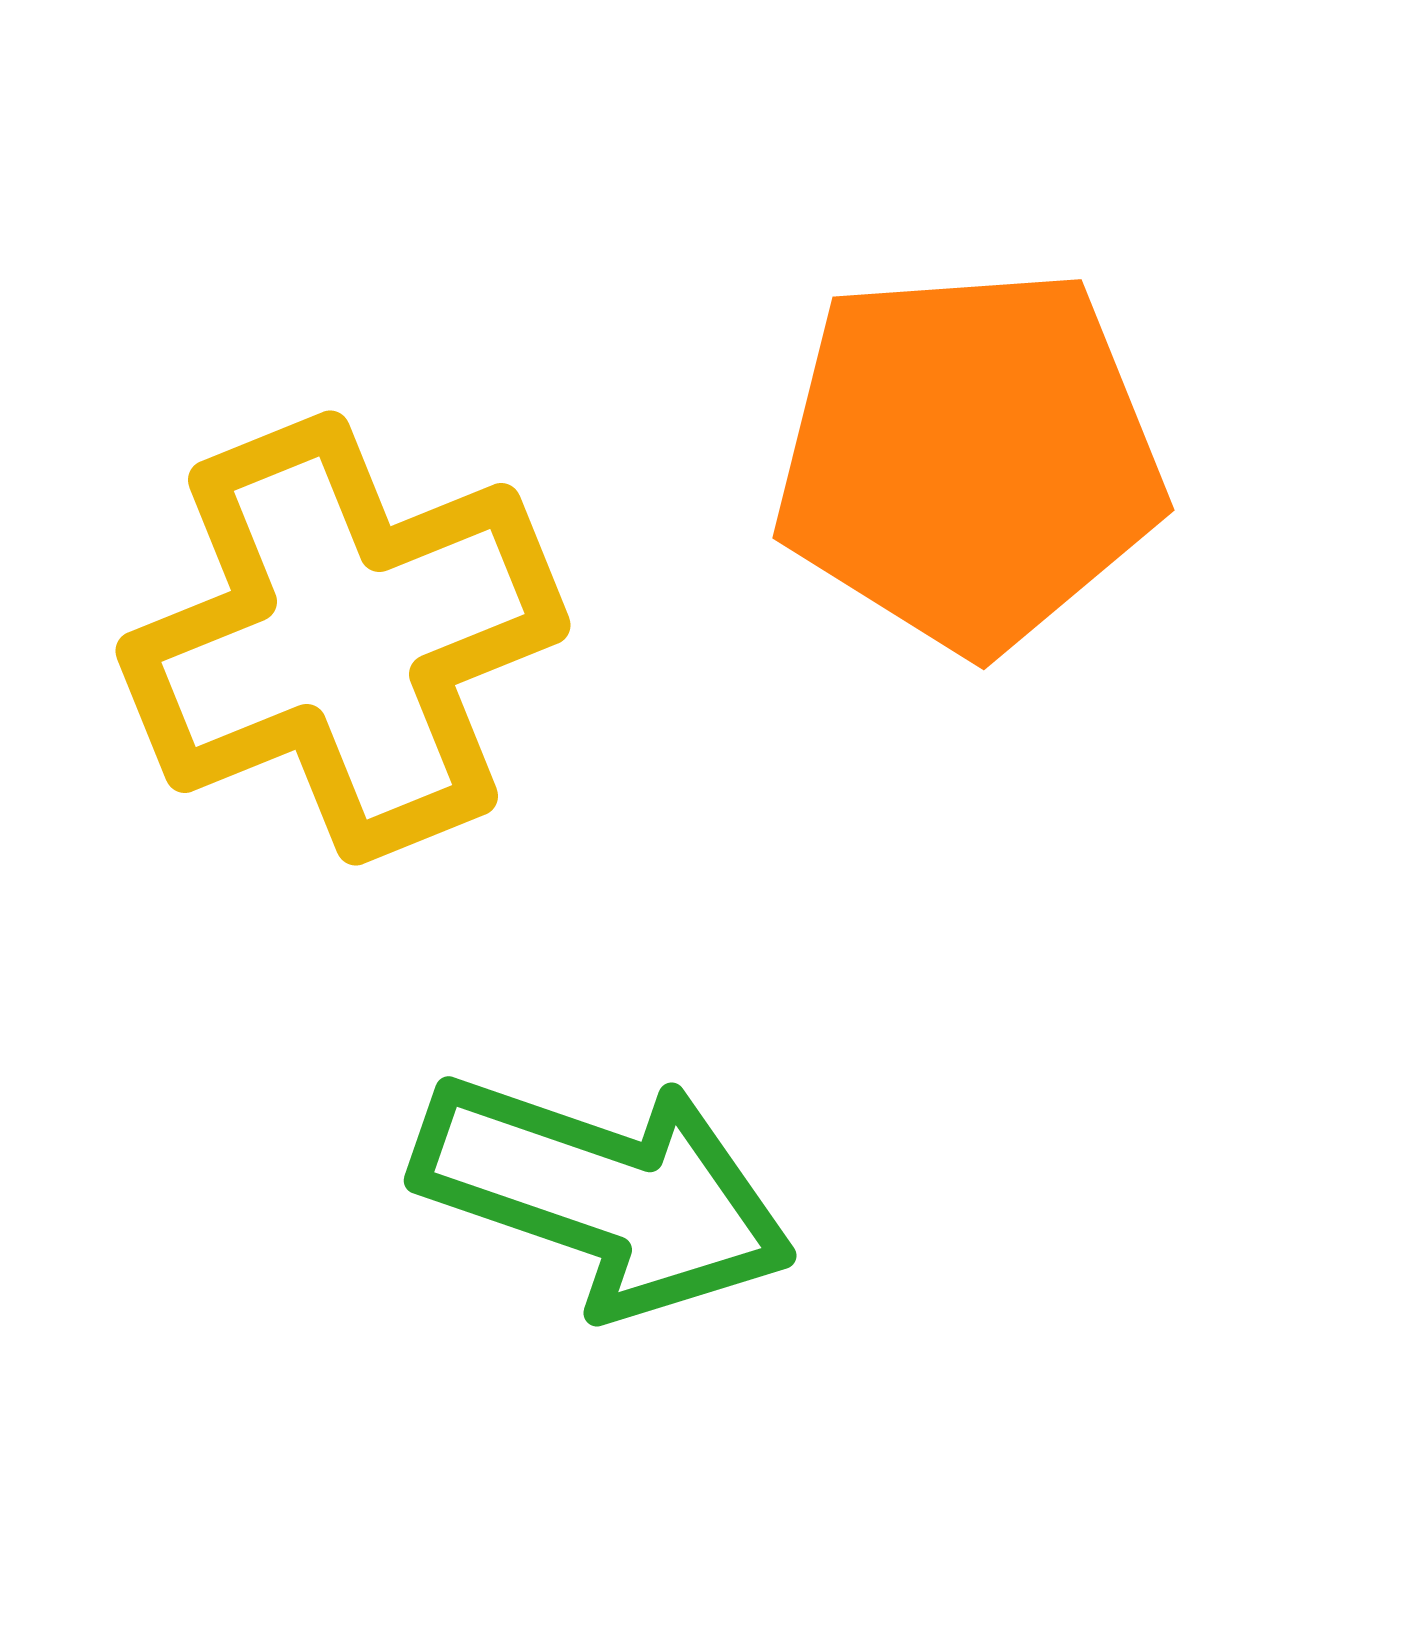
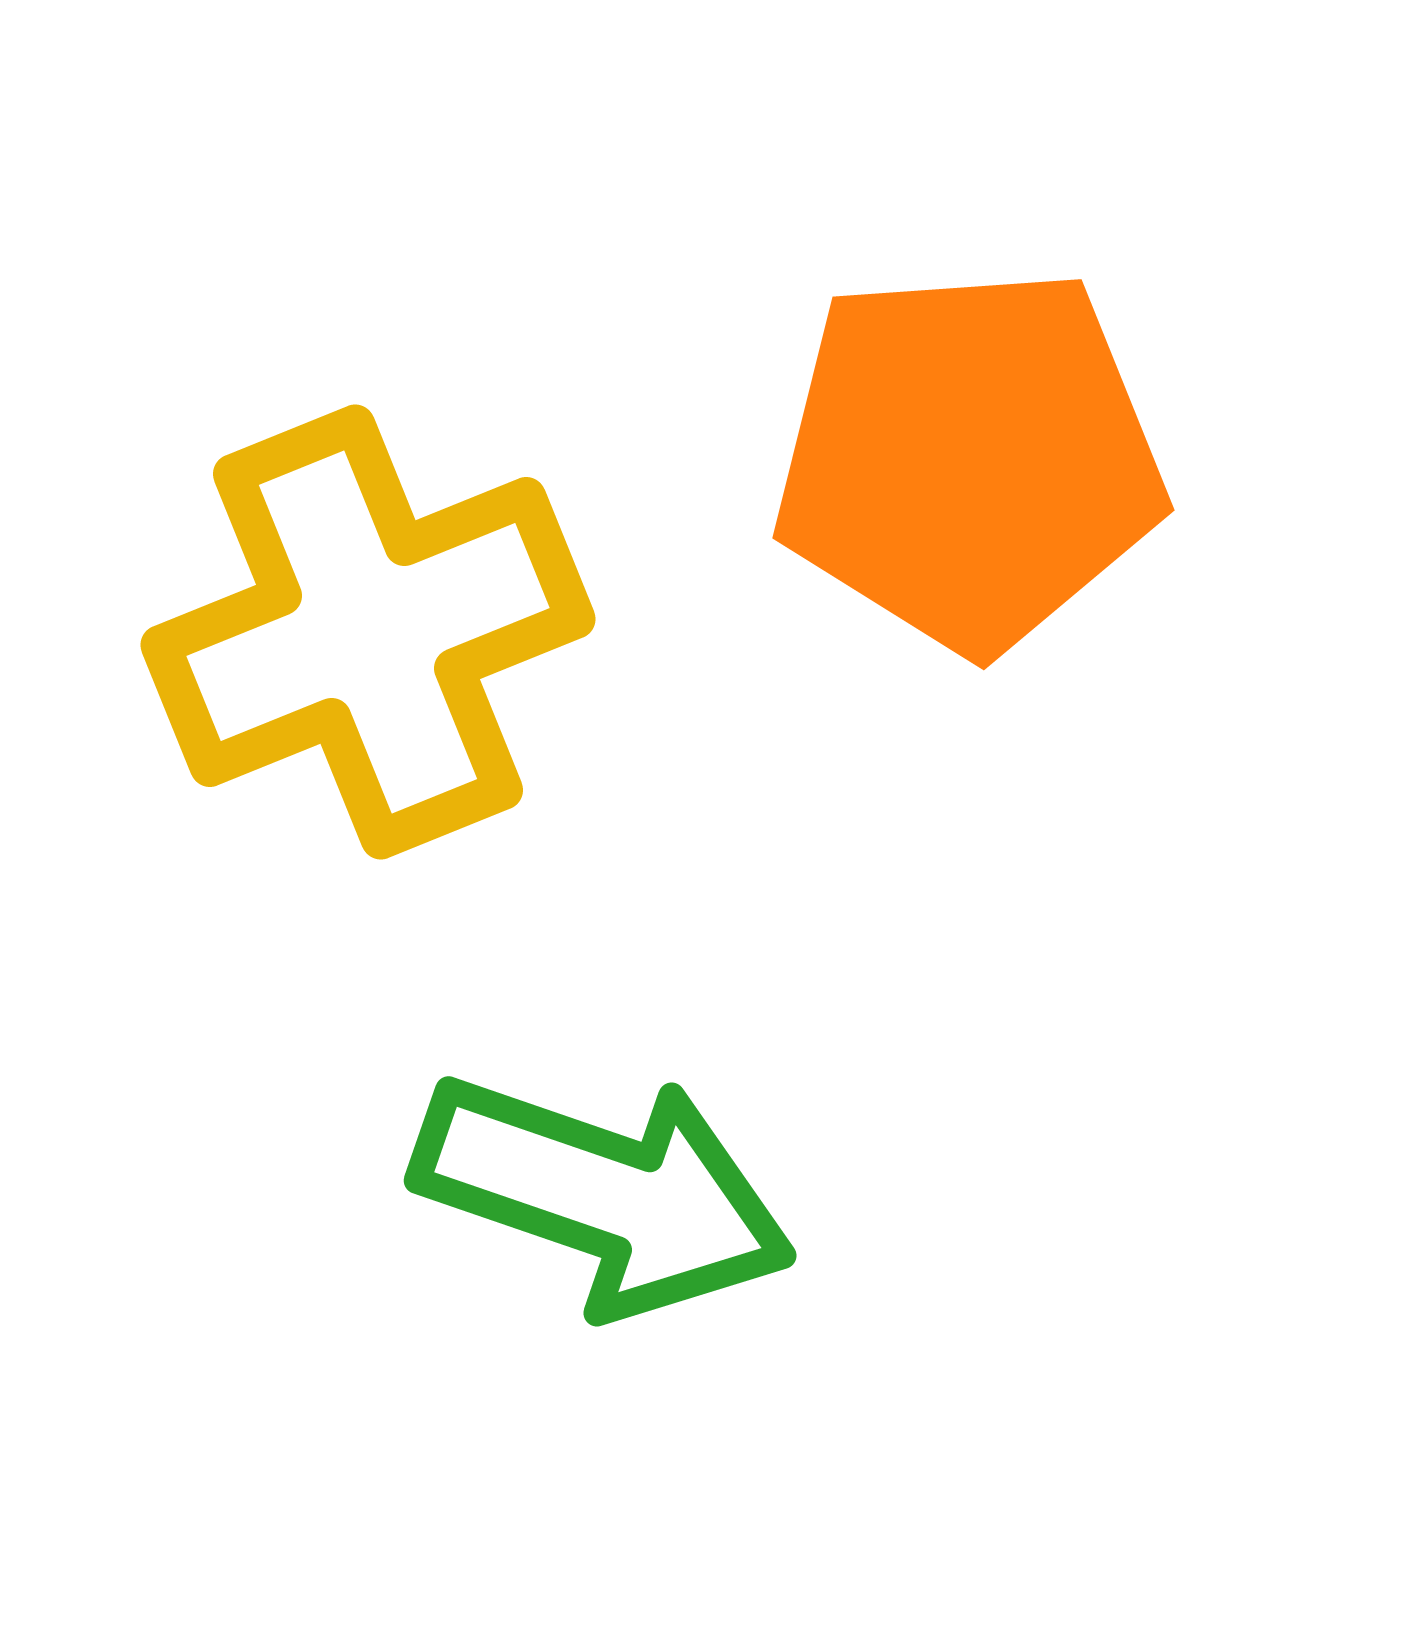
yellow cross: moved 25 px right, 6 px up
